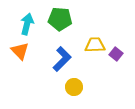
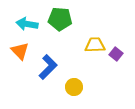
cyan arrow: rotated 95 degrees counterclockwise
blue L-shape: moved 14 px left, 8 px down
